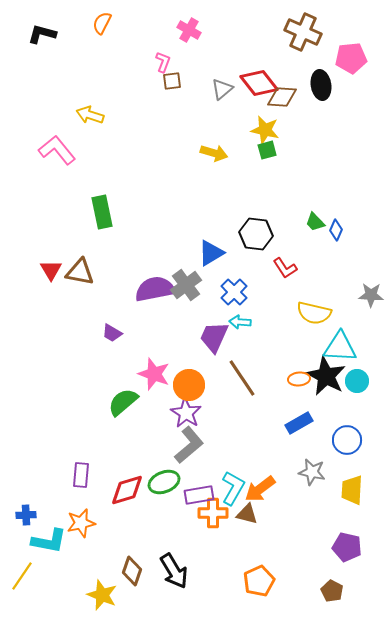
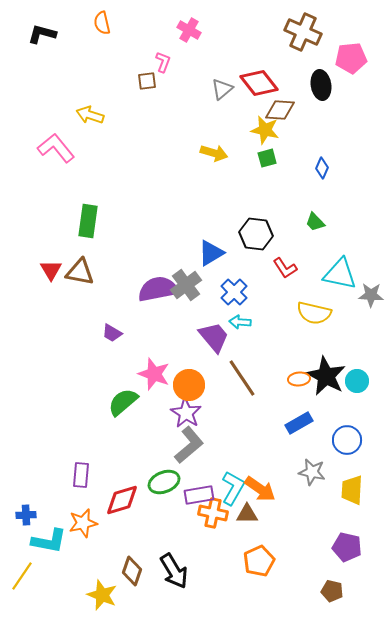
orange semicircle at (102, 23): rotated 40 degrees counterclockwise
brown square at (172, 81): moved 25 px left
brown diamond at (282, 97): moved 2 px left, 13 px down
pink L-shape at (57, 150): moved 1 px left, 2 px up
green square at (267, 150): moved 8 px down
green rectangle at (102, 212): moved 14 px left, 9 px down; rotated 20 degrees clockwise
blue diamond at (336, 230): moved 14 px left, 62 px up
purple semicircle at (155, 289): moved 3 px right
purple trapezoid at (214, 337): rotated 116 degrees clockwise
cyan triangle at (340, 347): moved 73 px up; rotated 9 degrees clockwise
orange arrow at (260, 489): rotated 108 degrees counterclockwise
red diamond at (127, 490): moved 5 px left, 10 px down
orange cross at (213, 513): rotated 12 degrees clockwise
brown triangle at (247, 514): rotated 15 degrees counterclockwise
orange star at (81, 523): moved 2 px right
orange pentagon at (259, 581): moved 20 px up
brown pentagon at (332, 591): rotated 15 degrees counterclockwise
